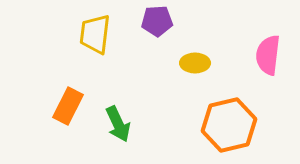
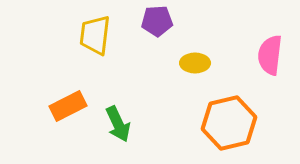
yellow trapezoid: moved 1 px down
pink semicircle: moved 2 px right
orange rectangle: rotated 36 degrees clockwise
orange hexagon: moved 2 px up
